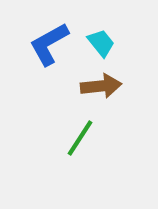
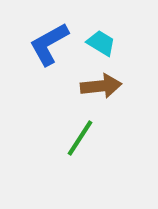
cyan trapezoid: rotated 20 degrees counterclockwise
